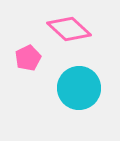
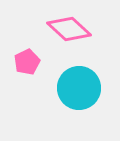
pink pentagon: moved 1 px left, 4 px down
